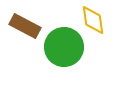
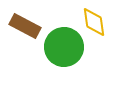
yellow diamond: moved 1 px right, 2 px down
